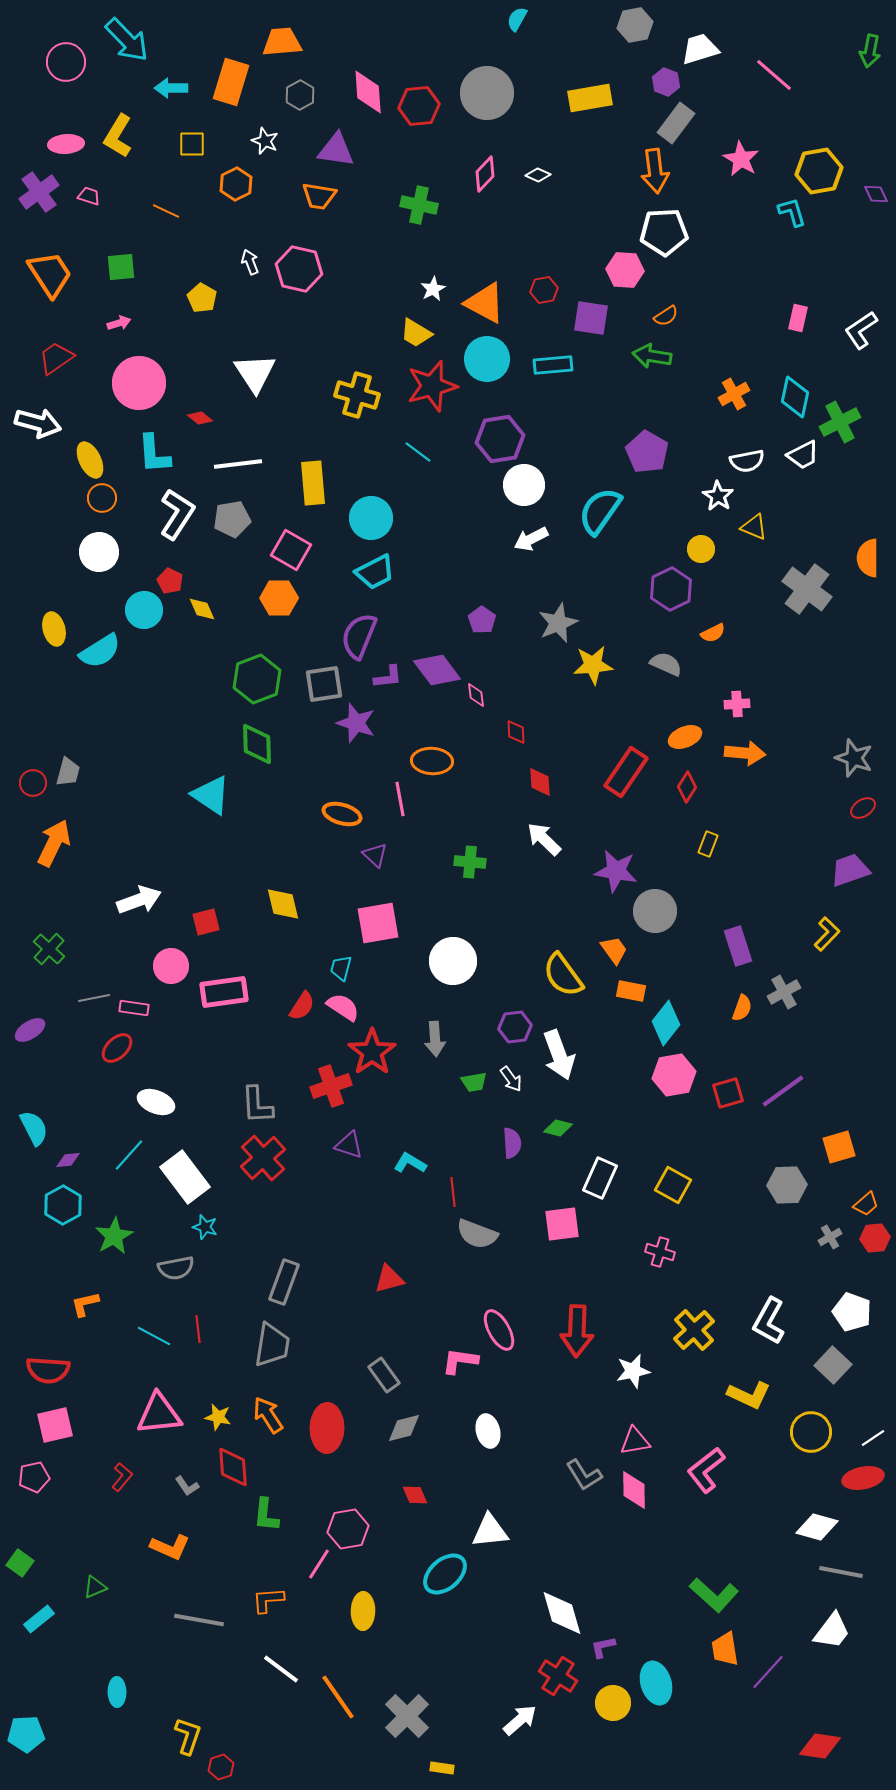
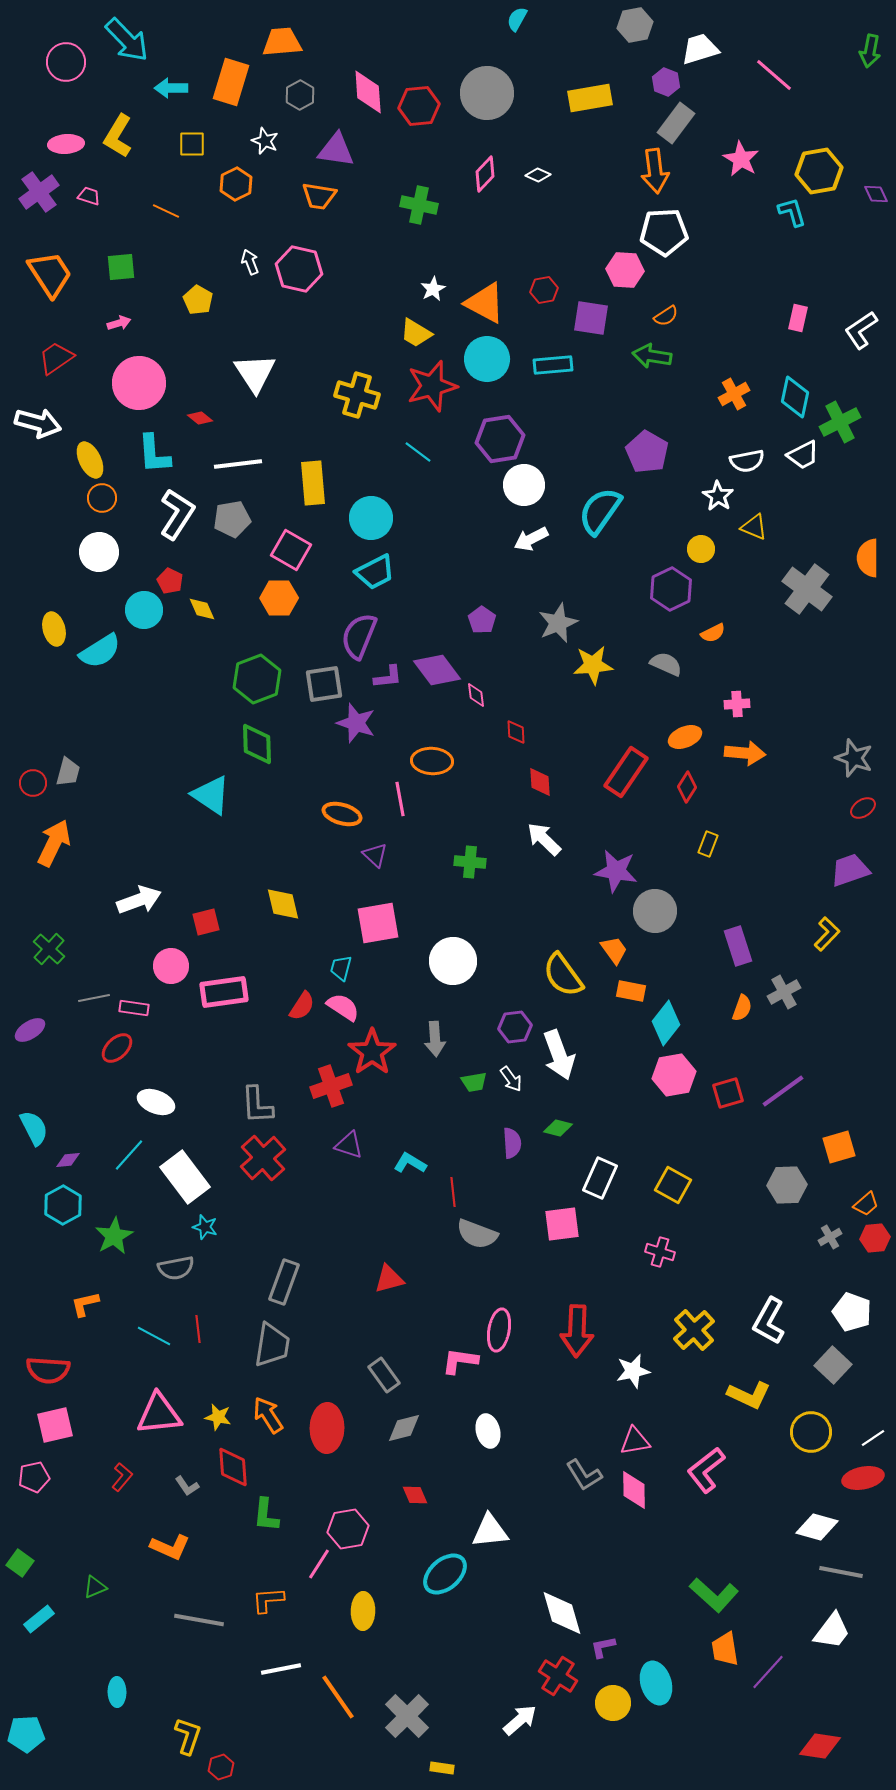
yellow pentagon at (202, 298): moved 4 px left, 2 px down
pink ellipse at (499, 1330): rotated 39 degrees clockwise
white line at (281, 1669): rotated 48 degrees counterclockwise
